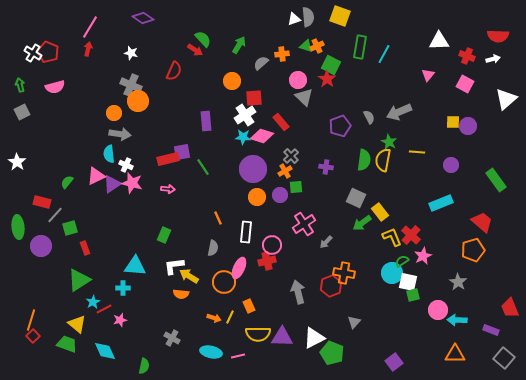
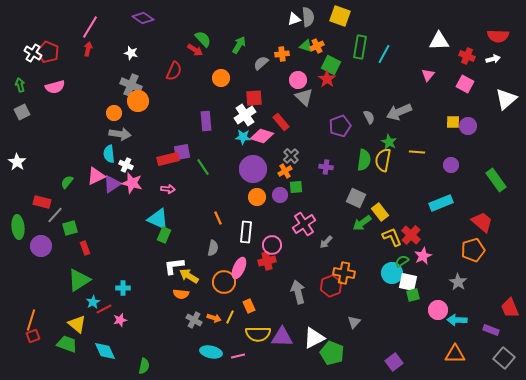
orange circle at (232, 81): moved 11 px left, 3 px up
cyan triangle at (135, 266): moved 23 px right, 47 px up; rotated 20 degrees clockwise
red square at (33, 336): rotated 24 degrees clockwise
gray cross at (172, 338): moved 22 px right, 18 px up
